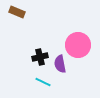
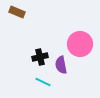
pink circle: moved 2 px right, 1 px up
purple semicircle: moved 1 px right, 1 px down
